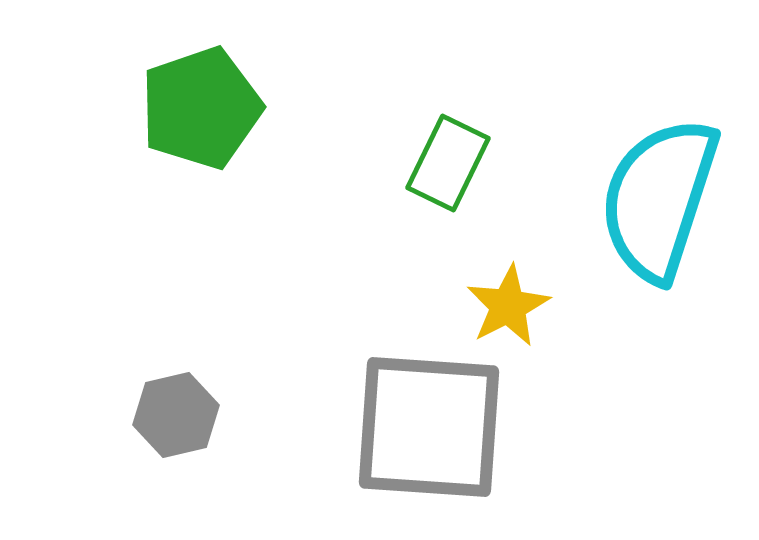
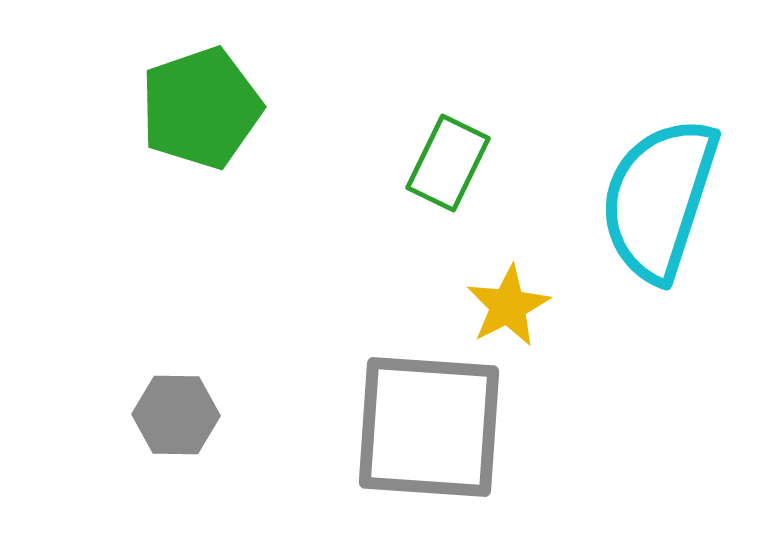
gray hexagon: rotated 14 degrees clockwise
